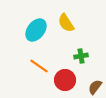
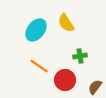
green cross: moved 1 px left
